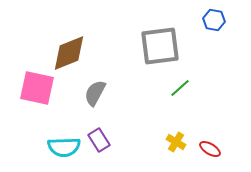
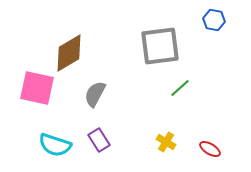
brown diamond: rotated 9 degrees counterclockwise
gray semicircle: moved 1 px down
yellow cross: moved 10 px left
cyan semicircle: moved 9 px left, 2 px up; rotated 20 degrees clockwise
